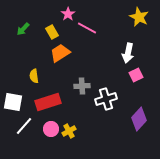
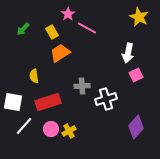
purple diamond: moved 3 px left, 8 px down
